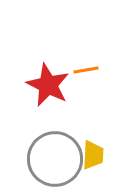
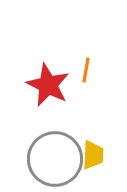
orange line: rotated 70 degrees counterclockwise
